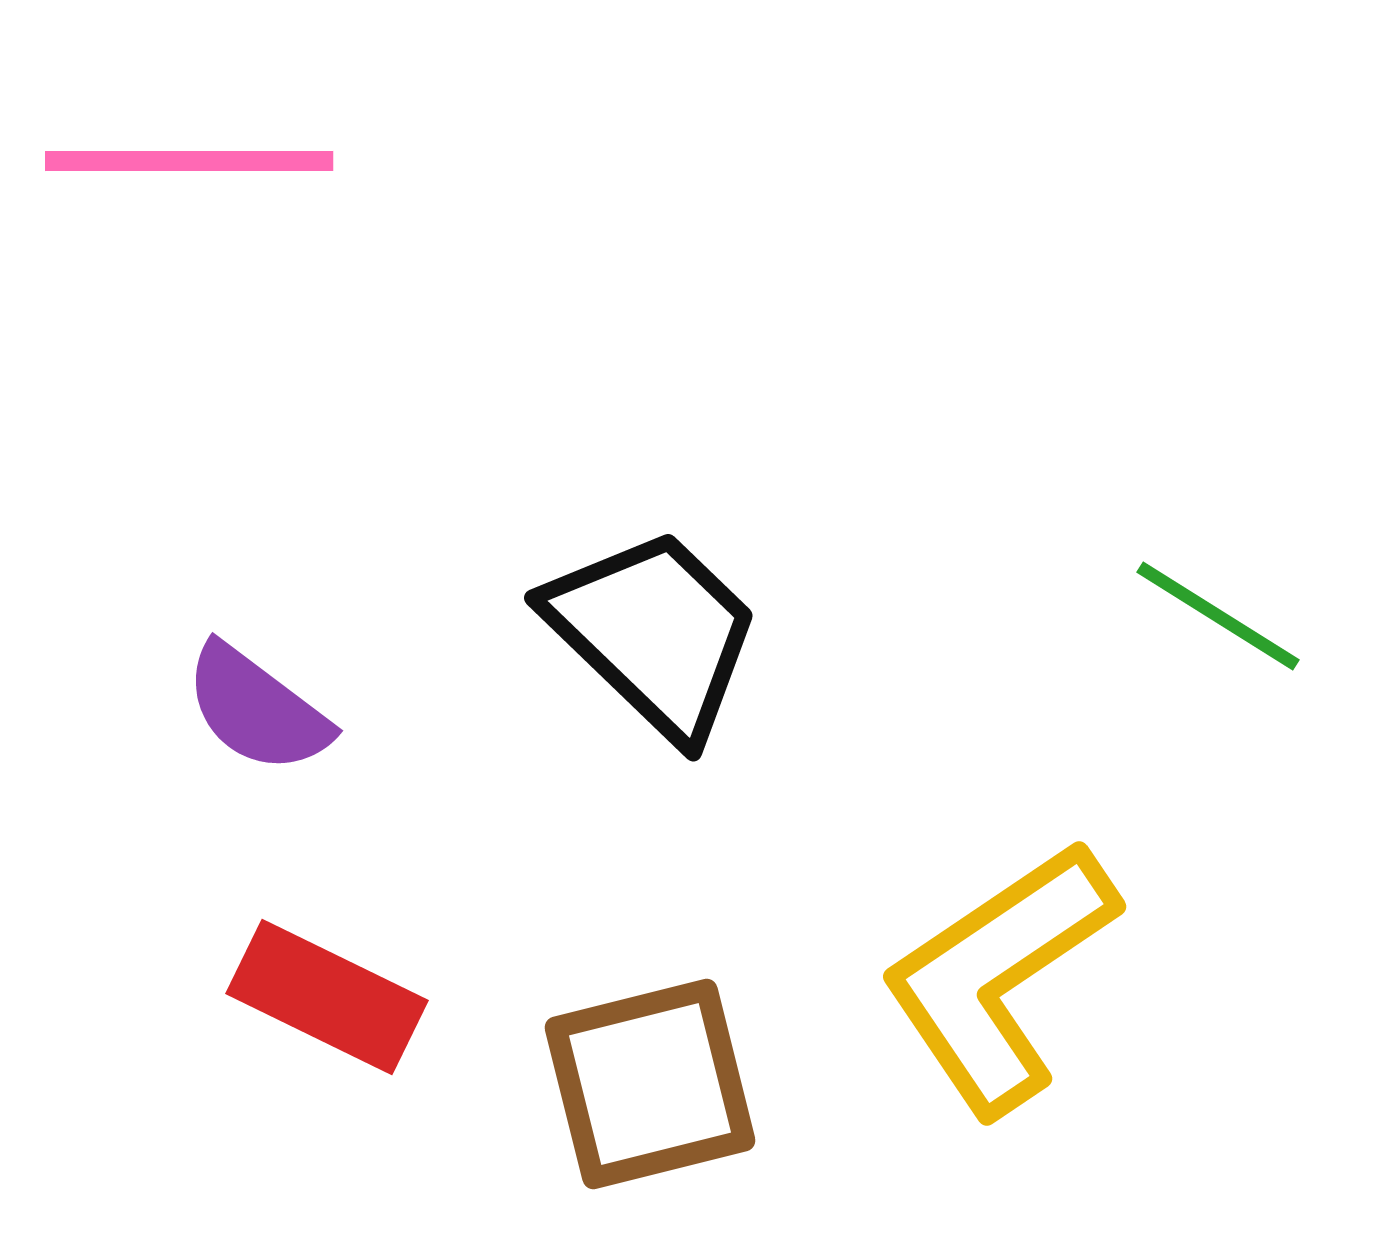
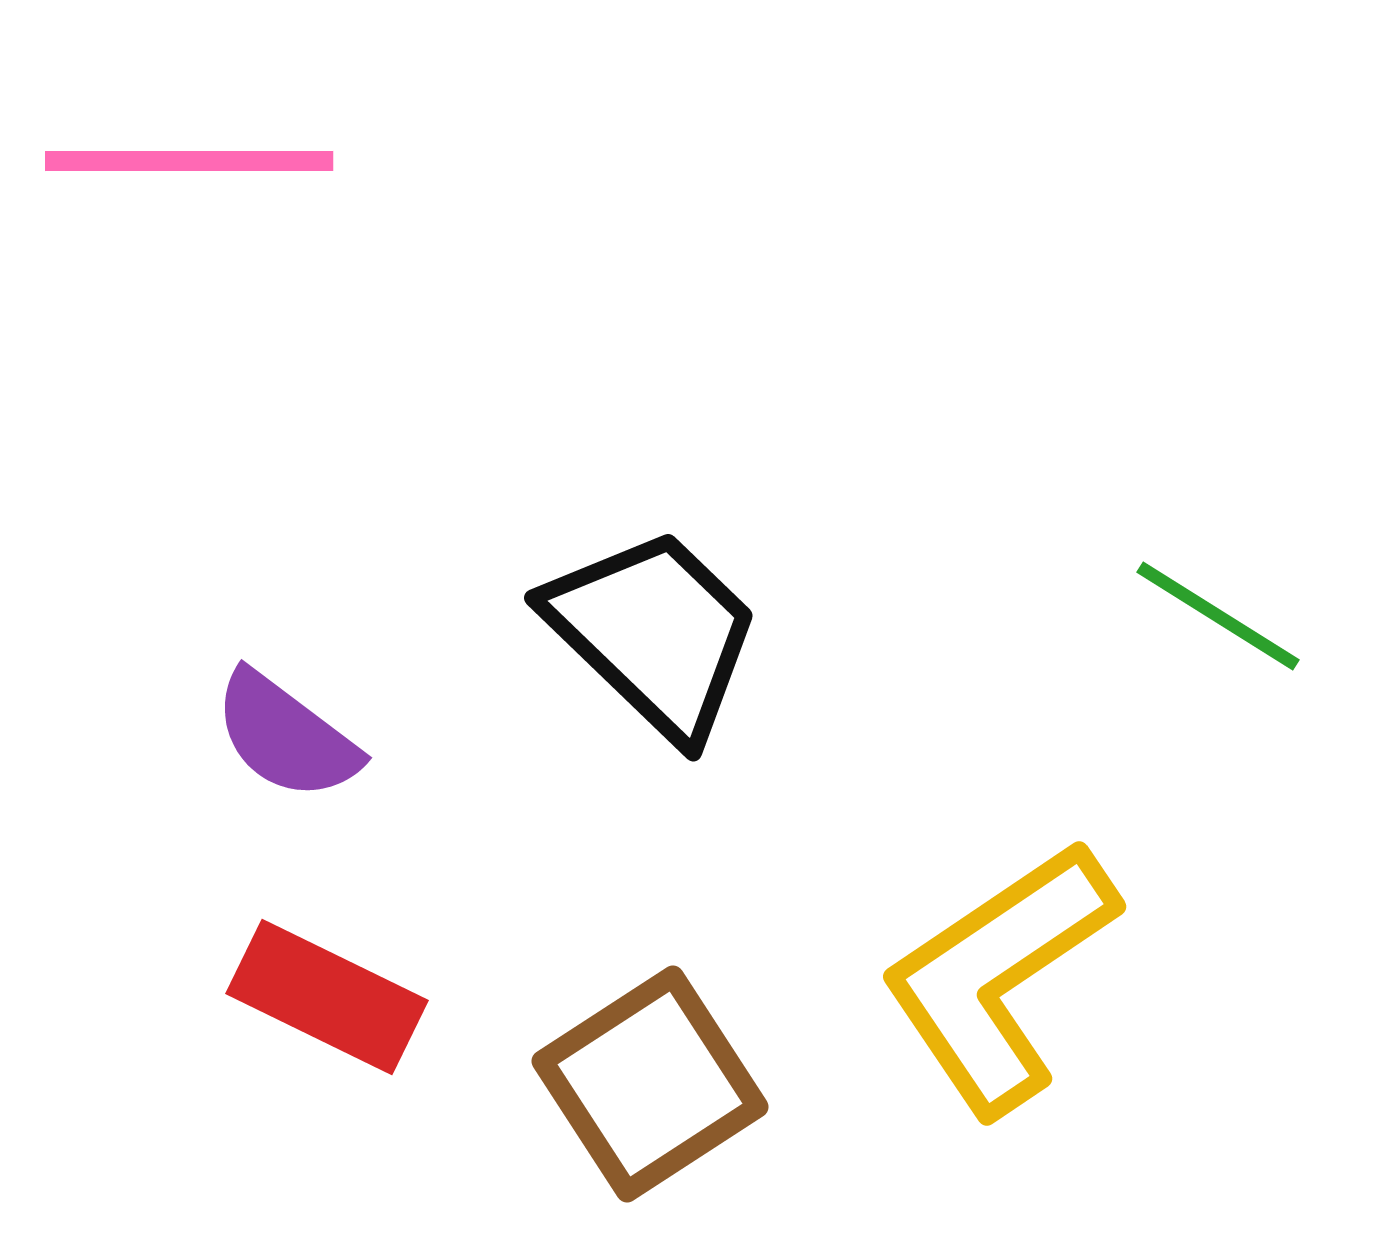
purple semicircle: moved 29 px right, 27 px down
brown square: rotated 19 degrees counterclockwise
